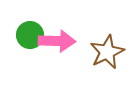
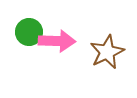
green circle: moved 1 px left, 3 px up
